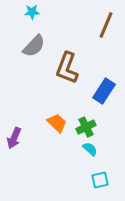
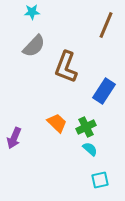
brown L-shape: moved 1 px left, 1 px up
